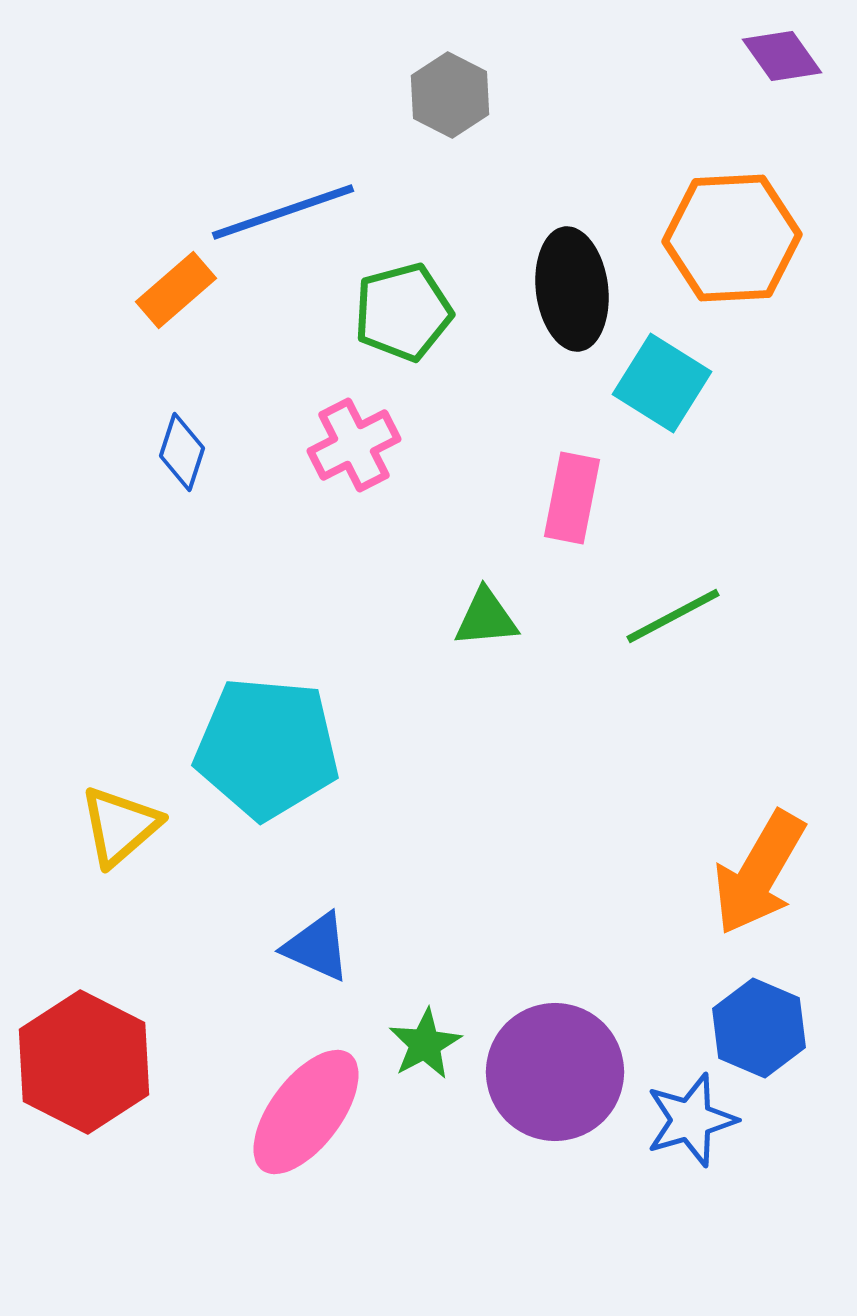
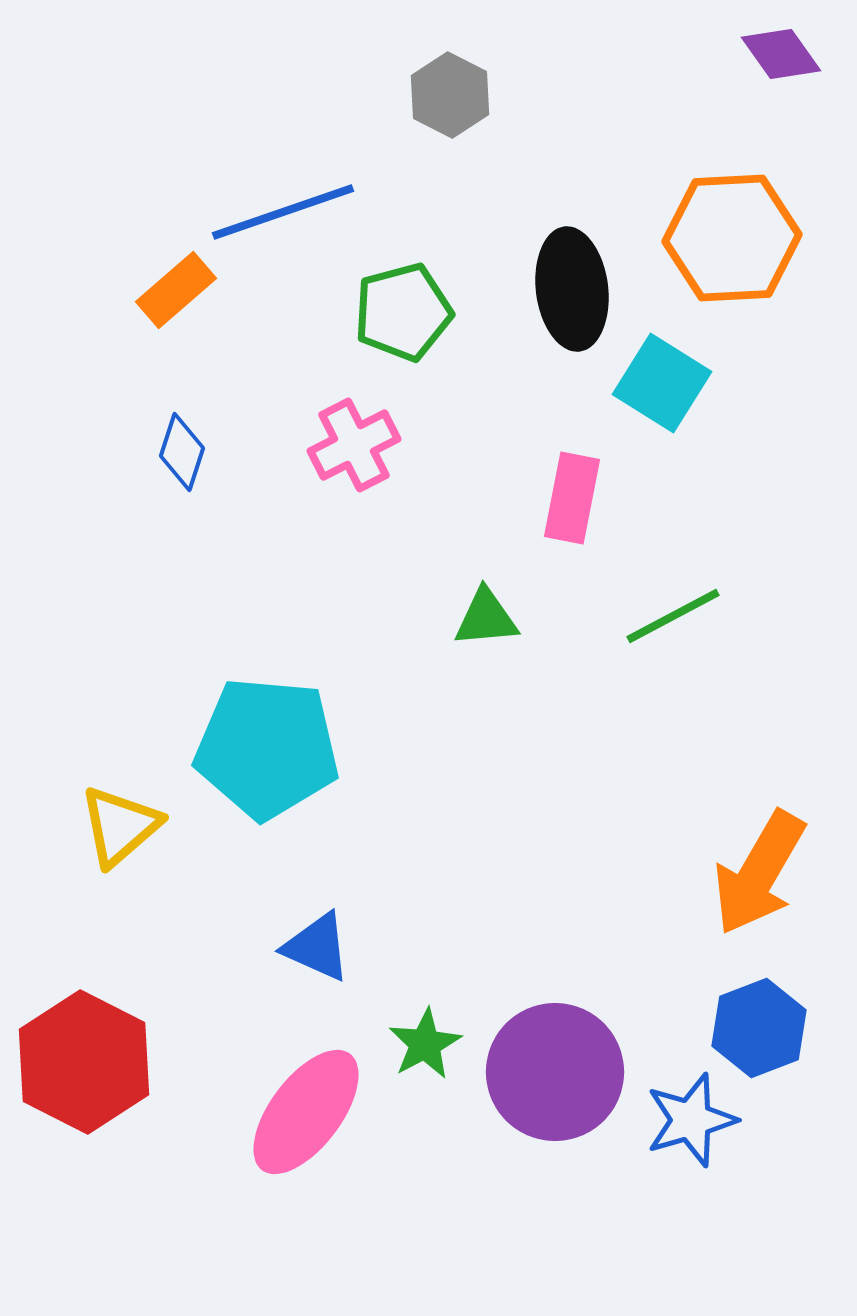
purple diamond: moved 1 px left, 2 px up
blue hexagon: rotated 16 degrees clockwise
